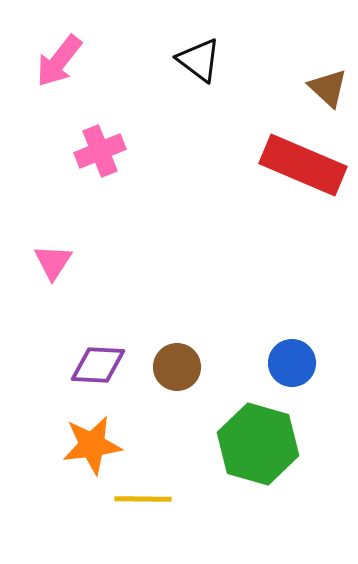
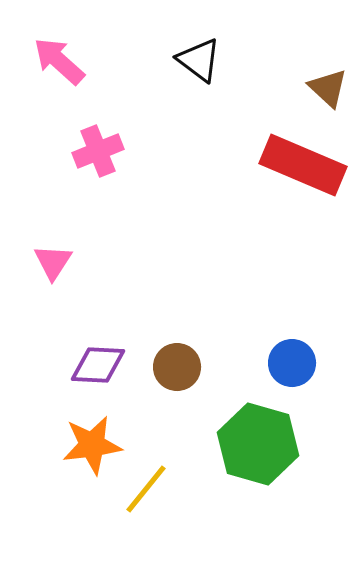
pink arrow: rotated 94 degrees clockwise
pink cross: moved 2 px left
yellow line: moved 3 px right, 10 px up; rotated 52 degrees counterclockwise
